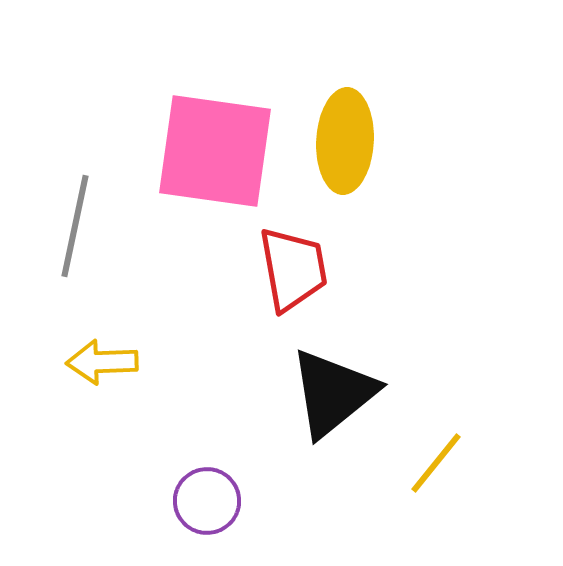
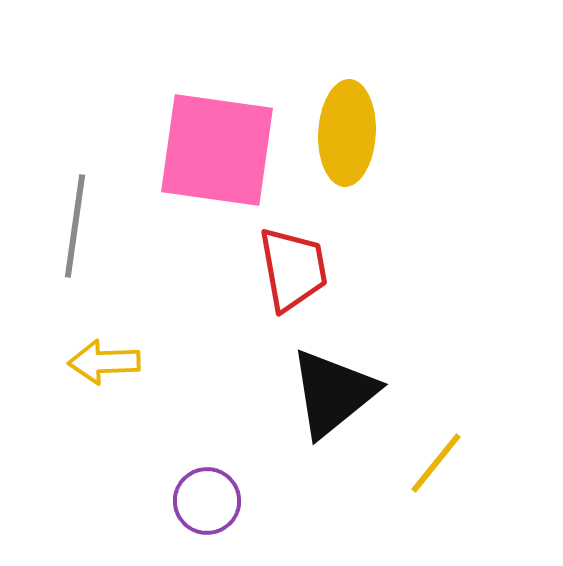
yellow ellipse: moved 2 px right, 8 px up
pink square: moved 2 px right, 1 px up
gray line: rotated 4 degrees counterclockwise
yellow arrow: moved 2 px right
